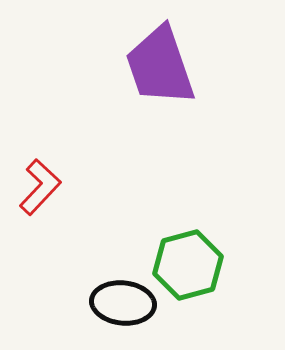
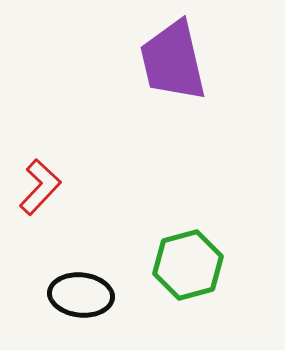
purple trapezoid: moved 13 px right, 5 px up; rotated 6 degrees clockwise
black ellipse: moved 42 px left, 8 px up
